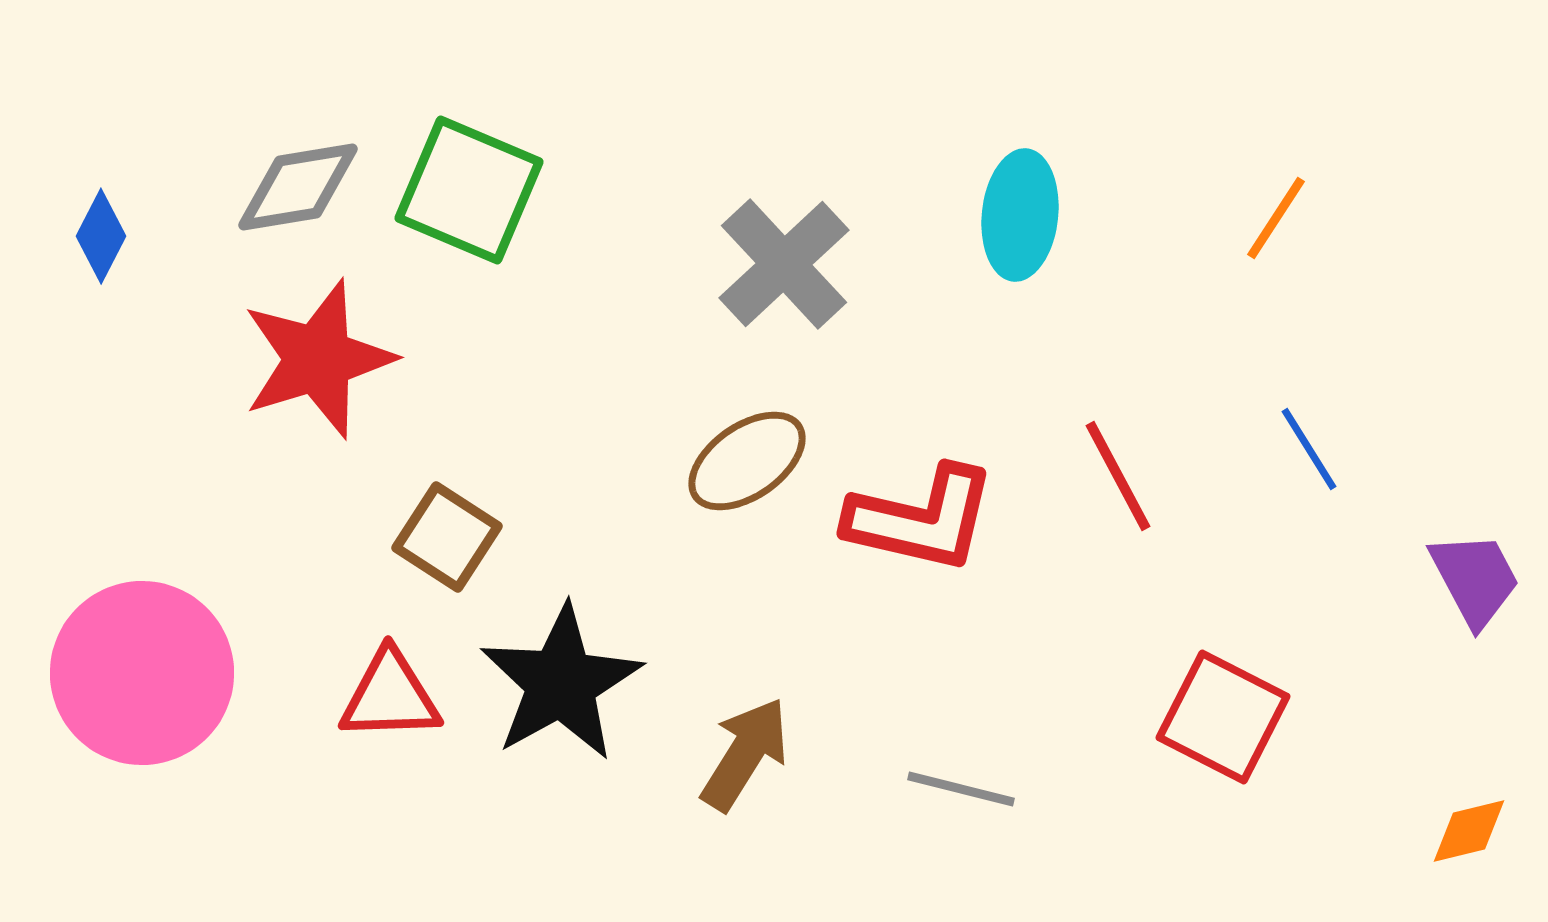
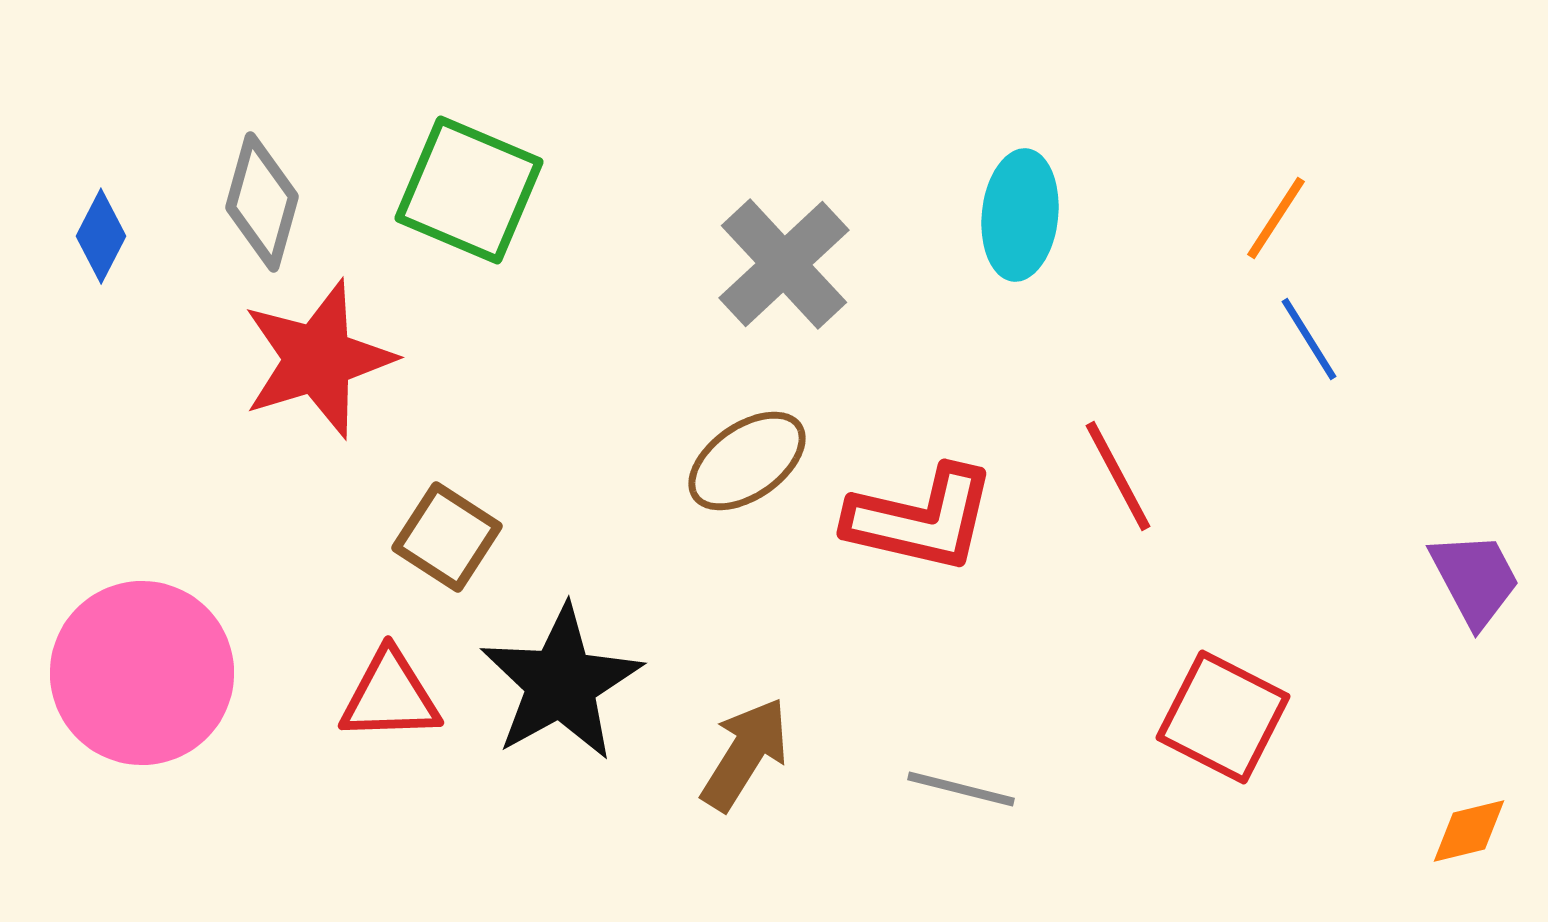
gray diamond: moved 36 px left, 15 px down; rotated 65 degrees counterclockwise
blue line: moved 110 px up
